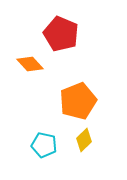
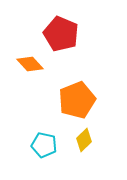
orange pentagon: moved 1 px left, 1 px up
